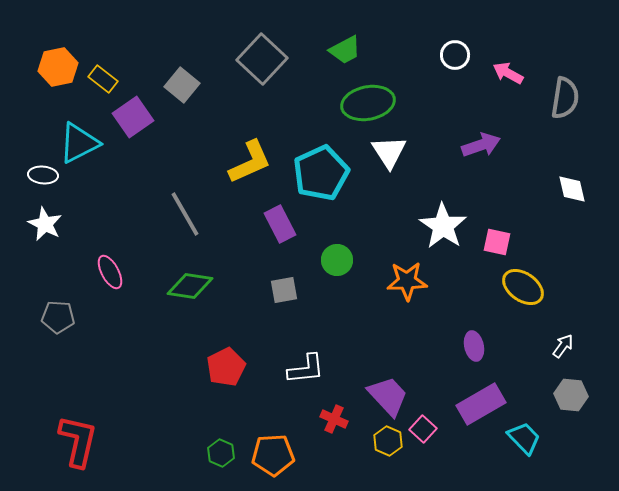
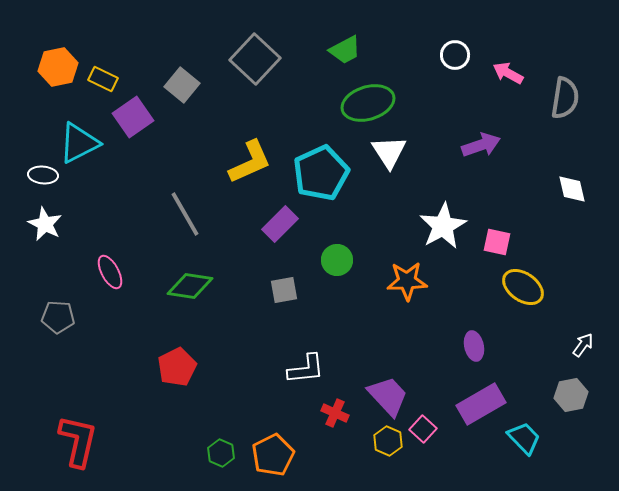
gray square at (262, 59): moved 7 px left
yellow rectangle at (103, 79): rotated 12 degrees counterclockwise
green ellipse at (368, 103): rotated 6 degrees counterclockwise
purple rectangle at (280, 224): rotated 72 degrees clockwise
white star at (443, 226): rotated 9 degrees clockwise
white arrow at (563, 346): moved 20 px right, 1 px up
red pentagon at (226, 367): moved 49 px left
gray hexagon at (571, 395): rotated 16 degrees counterclockwise
red cross at (334, 419): moved 1 px right, 6 px up
orange pentagon at (273, 455): rotated 24 degrees counterclockwise
